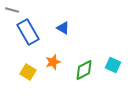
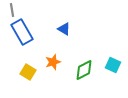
gray line: rotated 64 degrees clockwise
blue triangle: moved 1 px right, 1 px down
blue rectangle: moved 6 px left
